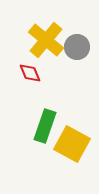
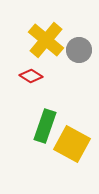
gray circle: moved 2 px right, 3 px down
red diamond: moved 1 px right, 3 px down; rotated 35 degrees counterclockwise
